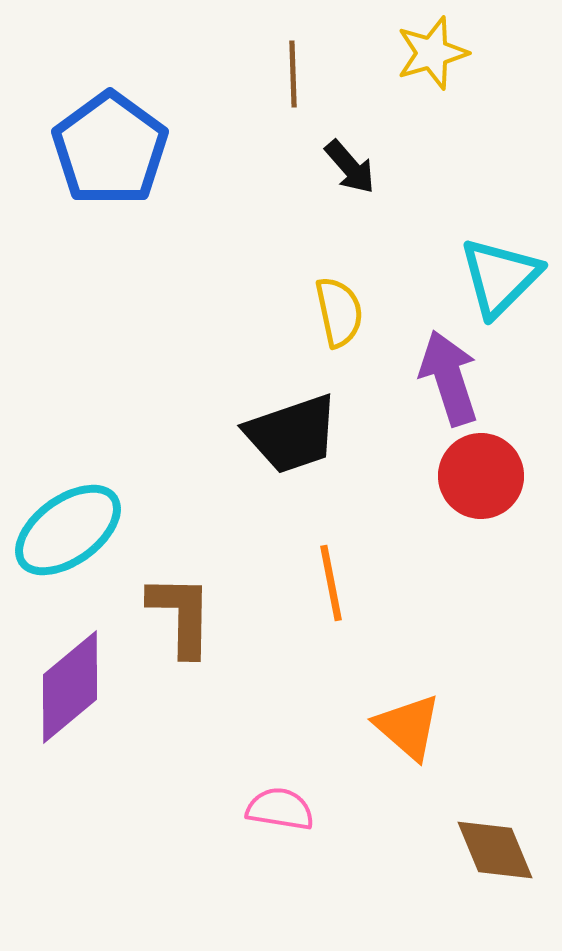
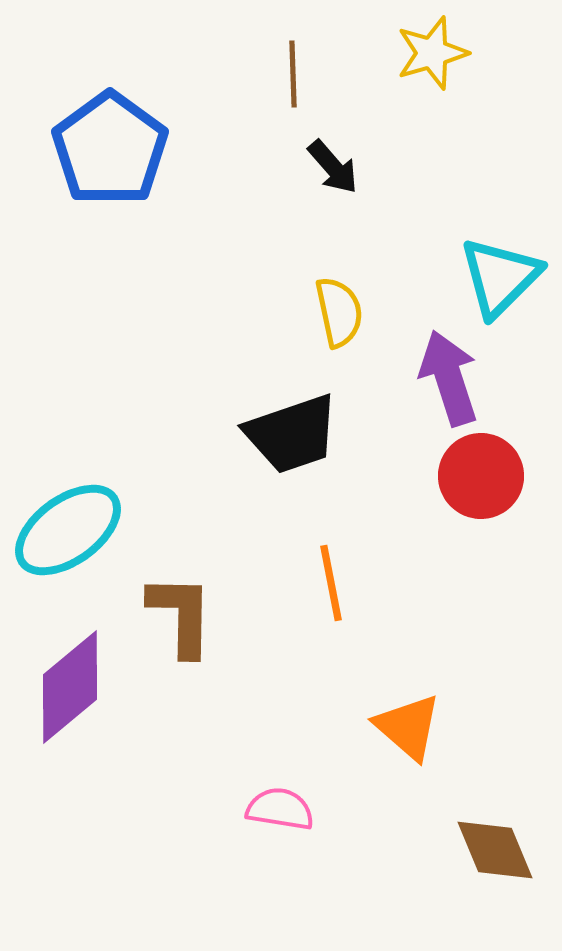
black arrow: moved 17 px left
